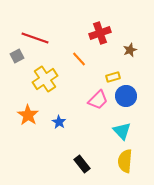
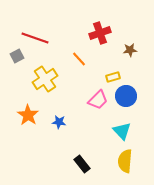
brown star: rotated 16 degrees clockwise
blue star: rotated 24 degrees counterclockwise
